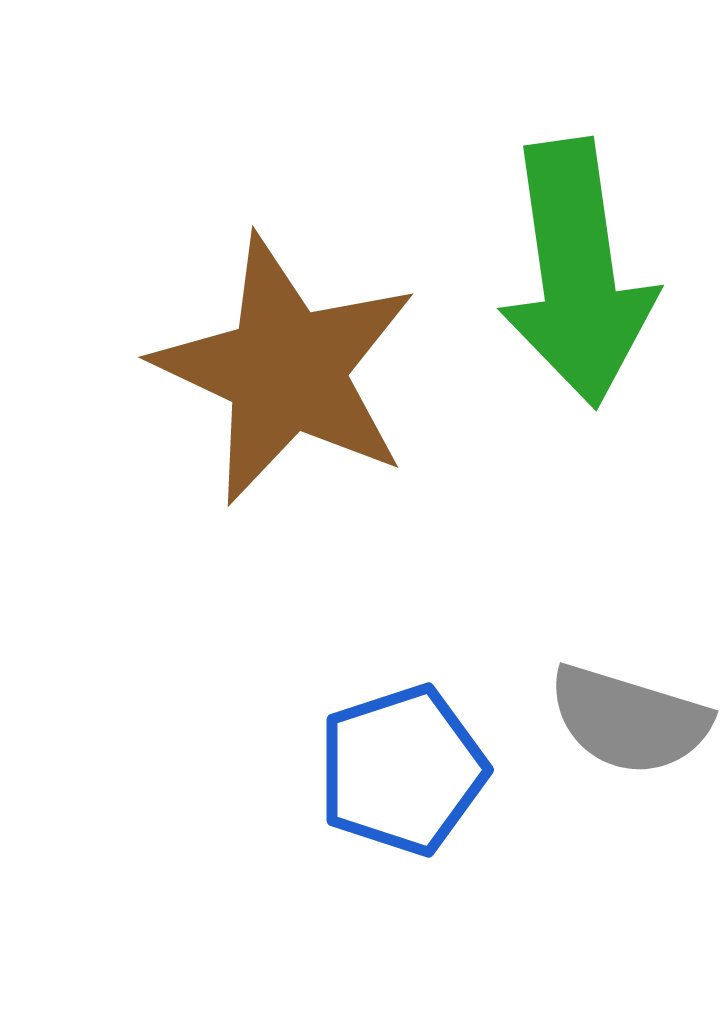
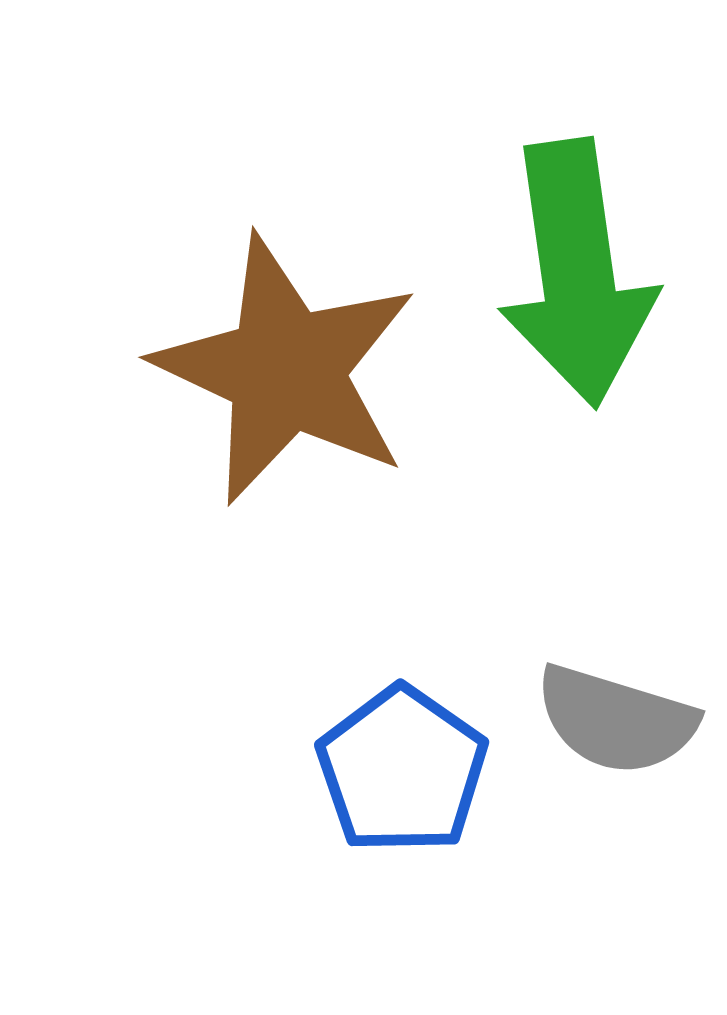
gray semicircle: moved 13 px left
blue pentagon: rotated 19 degrees counterclockwise
